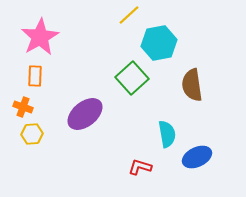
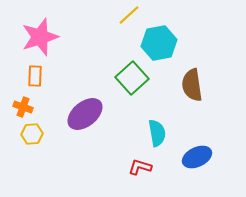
pink star: rotated 12 degrees clockwise
cyan semicircle: moved 10 px left, 1 px up
